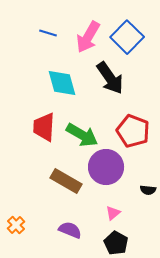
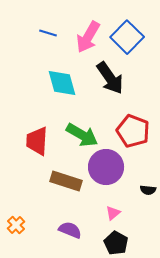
red trapezoid: moved 7 px left, 14 px down
brown rectangle: rotated 12 degrees counterclockwise
